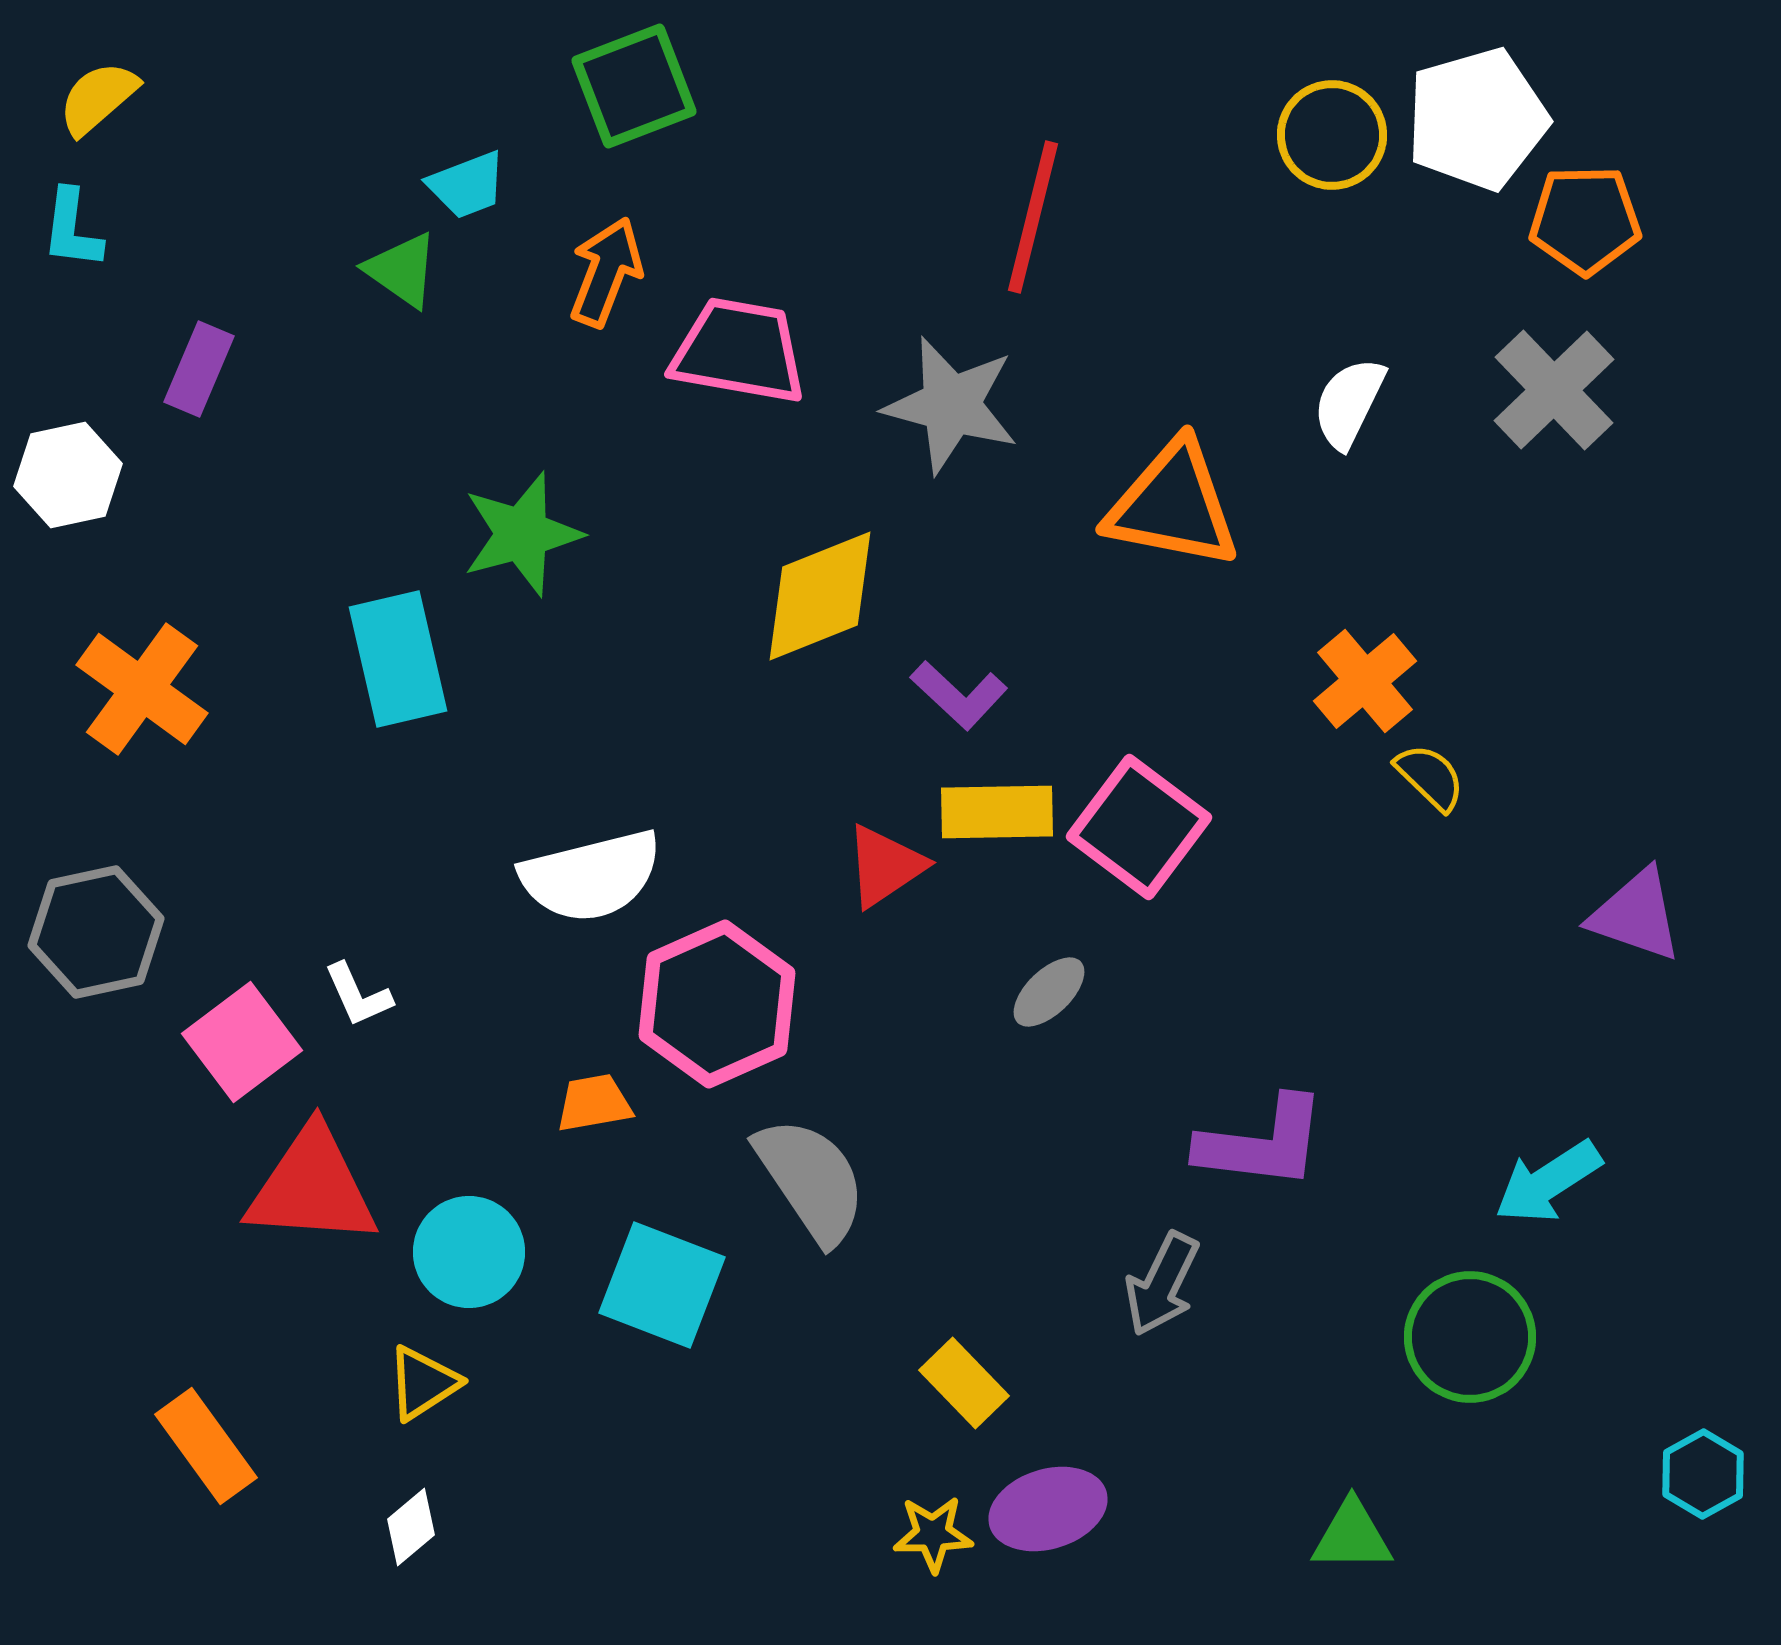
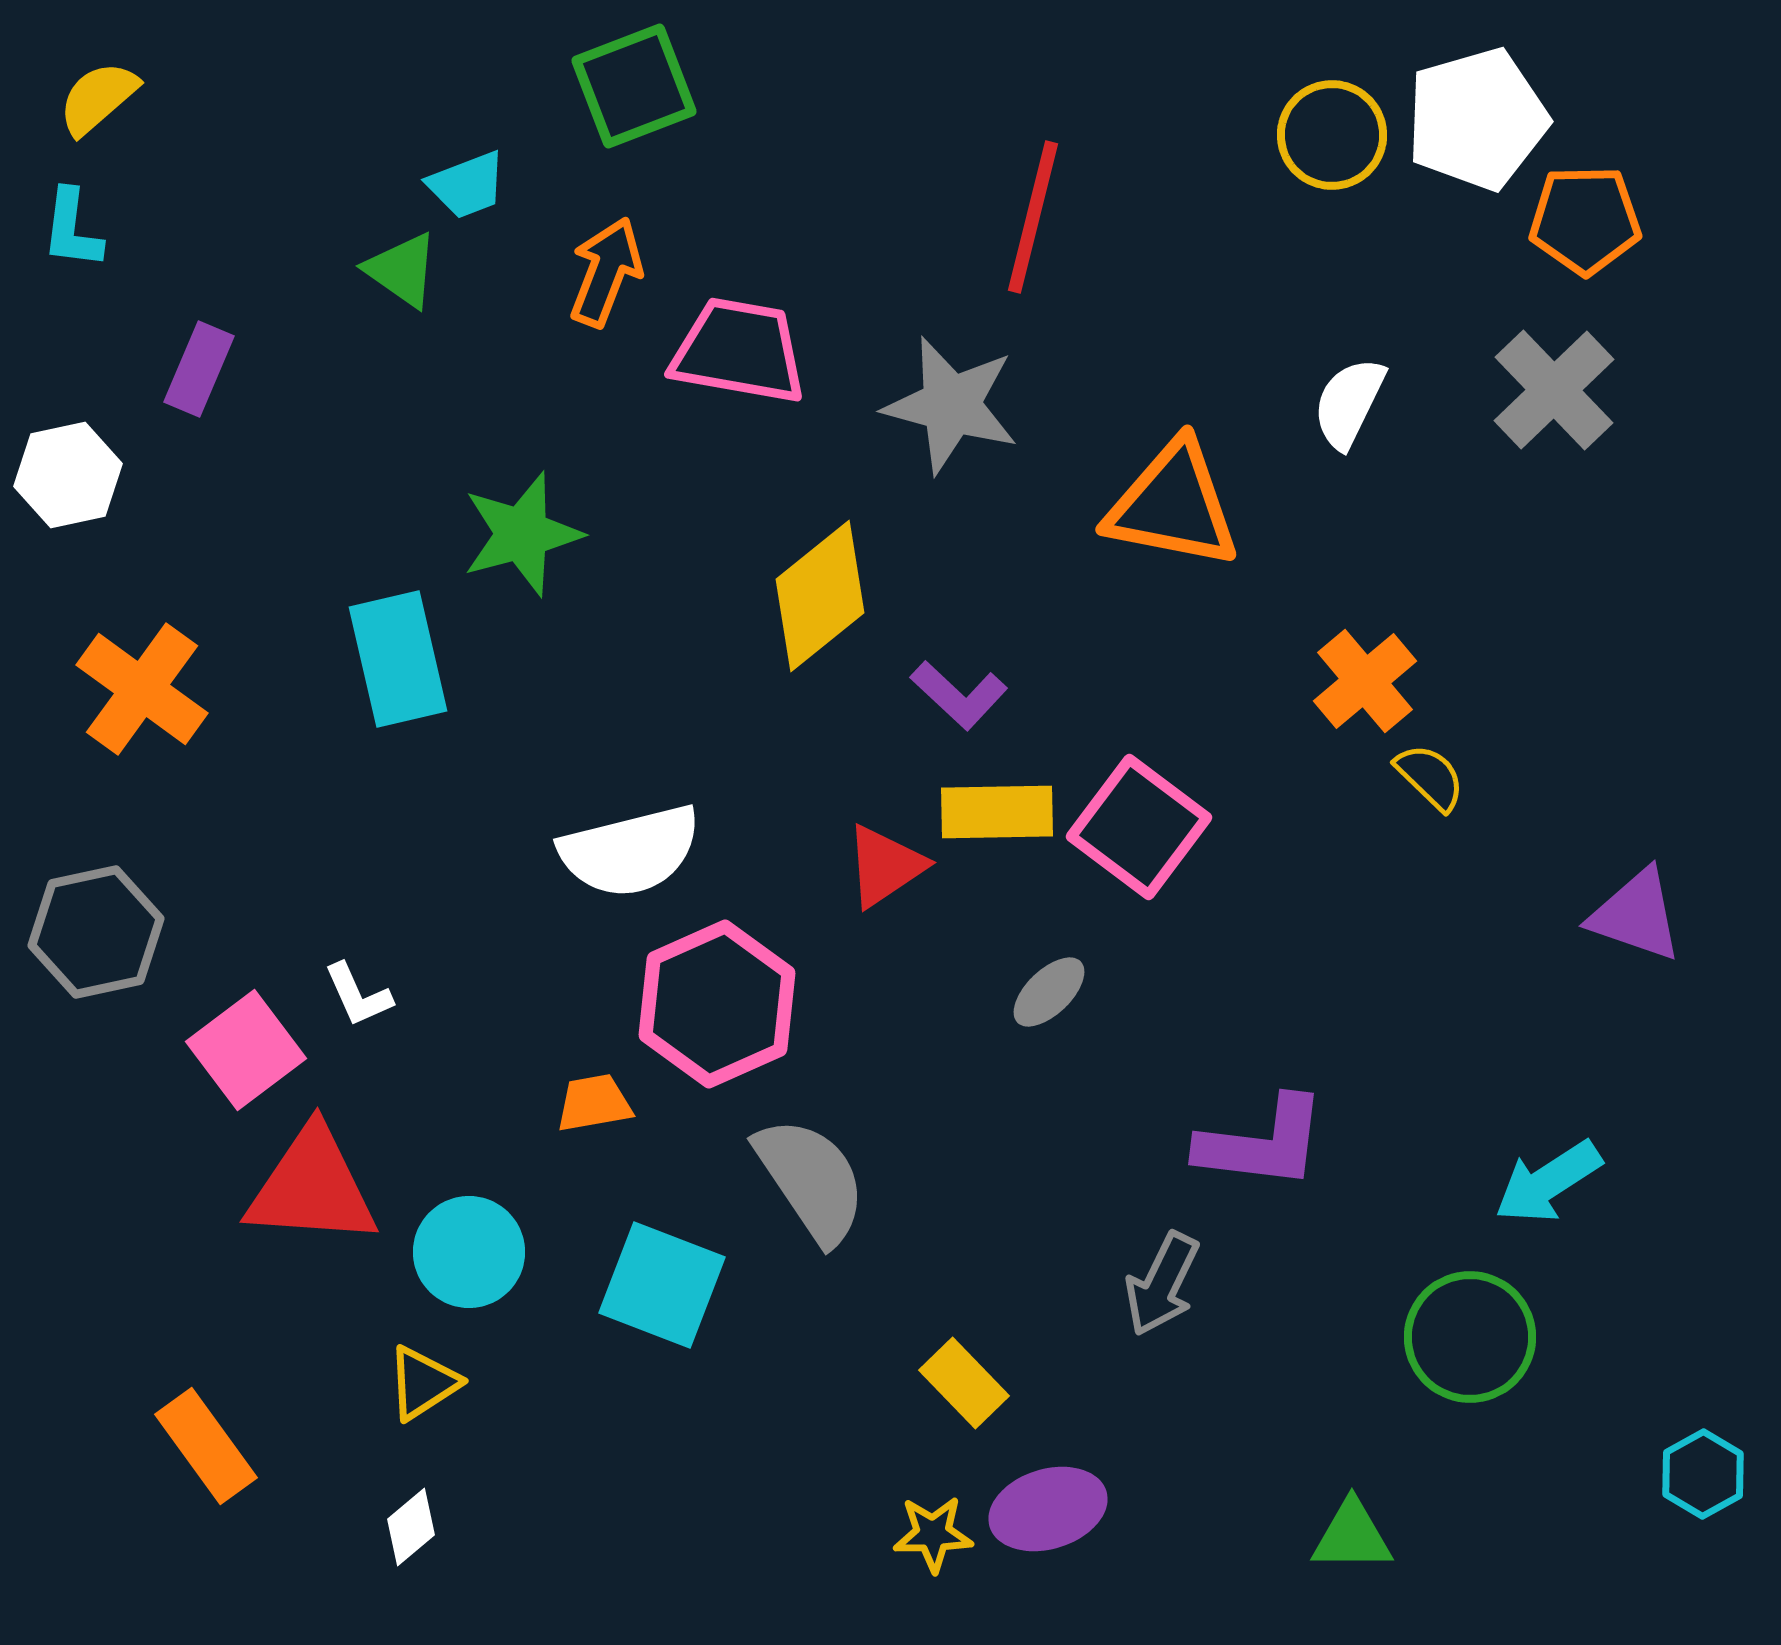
yellow diamond at (820, 596): rotated 17 degrees counterclockwise
white semicircle at (591, 876): moved 39 px right, 25 px up
pink square at (242, 1042): moved 4 px right, 8 px down
